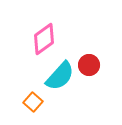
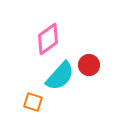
pink diamond: moved 4 px right
orange square: rotated 24 degrees counterclockwise
